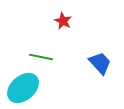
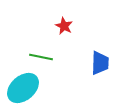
red star: moved 1 px right, 5 px down
blue trapezoid: rotated 45 degrees clockwise
